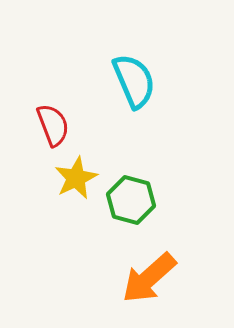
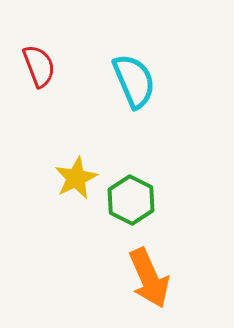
red semicircle: moved 14 px left, 59 px up
green hexagon: rotated 12 degrees clockwise
orange arrow: rotated 72 degrees counterclockwise
